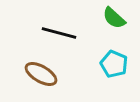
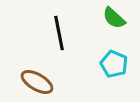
black line: rotated 64 degrees clockwise
brown ellipse: moved 4 px left, 8 px down
